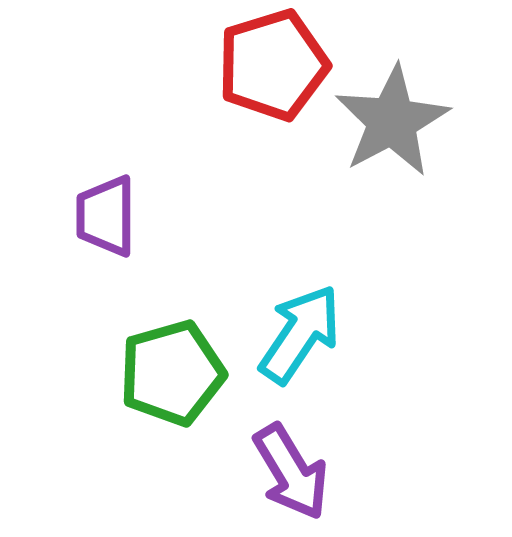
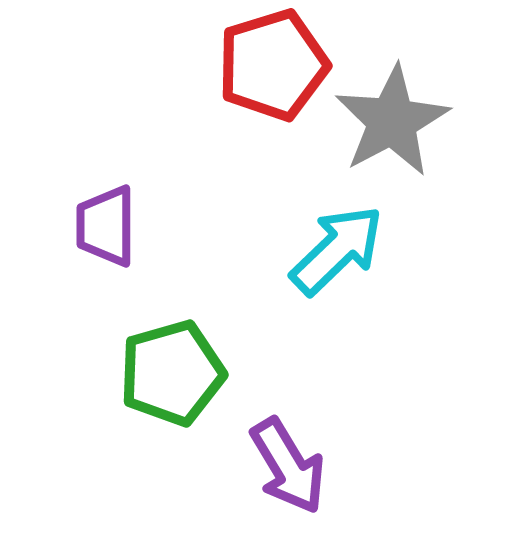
purple trapezoid: moved 10 px down
cyan arrow: moved 37 px right, 84 px up; rotated 12 degrees clockwise
purple arrow: moved 3 px left, 6 px up
